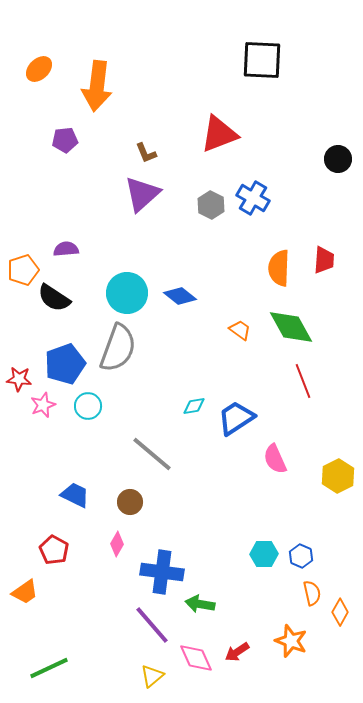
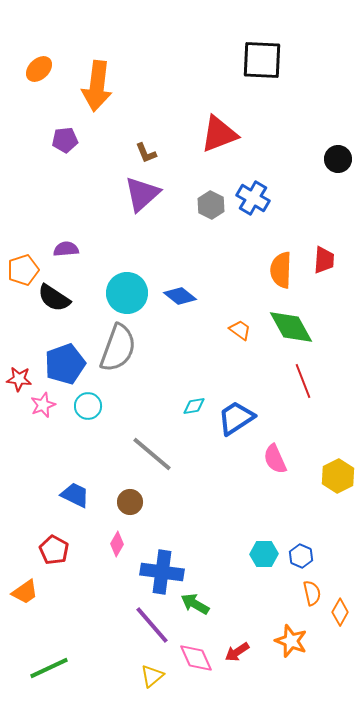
orange semicircle at (279, 268): moved 2 px right, 2 px down
green arrow at (200, 604): moved 5 px left; rotated 20 degrees clockwise
